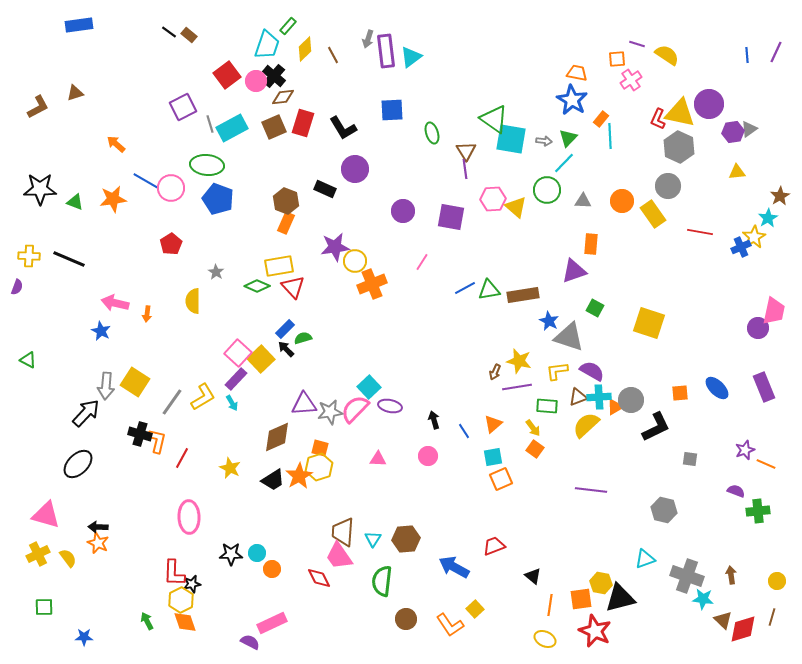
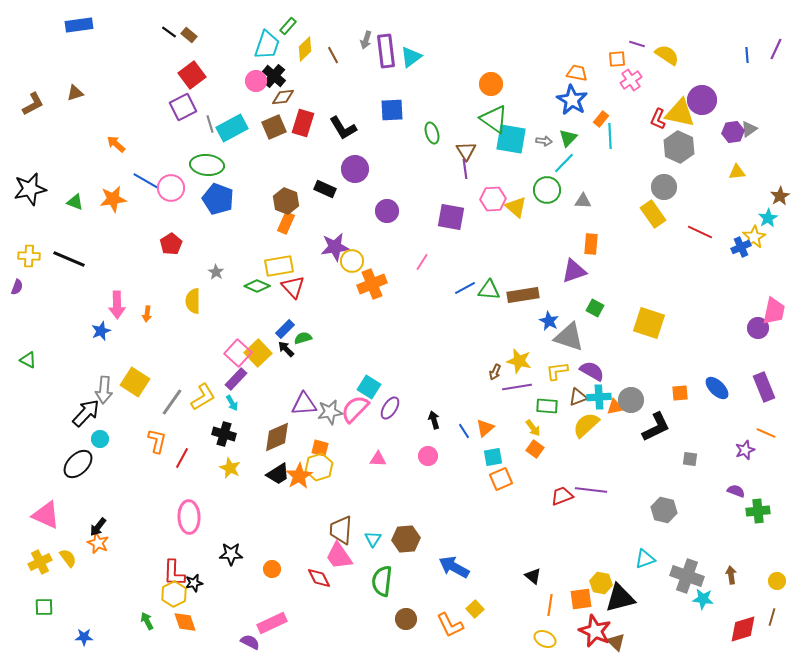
gray arrow at (368, 39): moved 2 px left, 1 px down
purple line at (776, 52): moved 3 px up
red square at (227, 75): moved 35 px left
purple circle at (709, 104): moved 7 px left, 4 px up
brown L-shape at (38, 107): moved 5 px left, 3 px up
gray circle at (668, 186): moved 4 px left, 1 px down
black star at (40, 189): moved 10 px left; rotated 12 degrees counterclockwise
orange circle at (622, 201): moved 131 px left, 117 px up
purple circle at (403, 211): moved 16 px left
red line at (700, 232): rotated 15 degrees clockwise
yellow circle at (355, 261): moved 3 px left
green triangle at (489, 290): rotated 15 degrees clockwise
pink arrow at (115, 303): moved 2 px right, 2 px down; rotated 104 degrees counterclockwise
blue star at (101, 331): rotated 24 degrees clockwise
yellow square at (261, 359): moved 3 px left, 6 px up
gray arrow at (106, 386): moved 2 px left, 4 px down
cyan square at (369, 387): rotated 15 degrees counterclockwise
purple ellipse at (390, 406): moved 2 px down; rotated 70 degrees counterclockwise
orange triangle at (615, 407): rotated 18 degrees clockwise
orange triangle at (493, 424): moved 8 px left, 4 px down
black cross at (140, 434): moved 84 px right
orange line at (766, 464): moved 31 px up
black trapezoid at (273, 480): moved 5 px right, 6 px up
pink triangle at (46, 515): rotated 8 degrees clockwise
black arrow at (98, 527): rotated 54 degrees counterclockwise
brown trapezoid at (343, 532): moved 2 px left, 2 px up
red trapezoid at (494, 546): moved 68 px right, 50 px up
cyan circle at (257, 553): moved 157 px left, 114 px up
yellow cross at (38, 554): moved 2 px right, 8 px down
black star at (192, 584): moved 2 px right, 1 px up
yellow hexagon at (181, 600): moved 7 px left, 6 px up
brown triangle at (723, 620): moved 107 px left, 22 px down
orange L-shape at (450, 625): rotated 8 degrees clockwise
